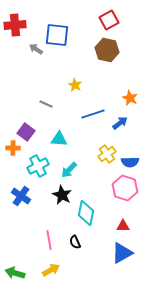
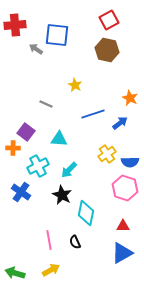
blue cross: moved 4 px up
